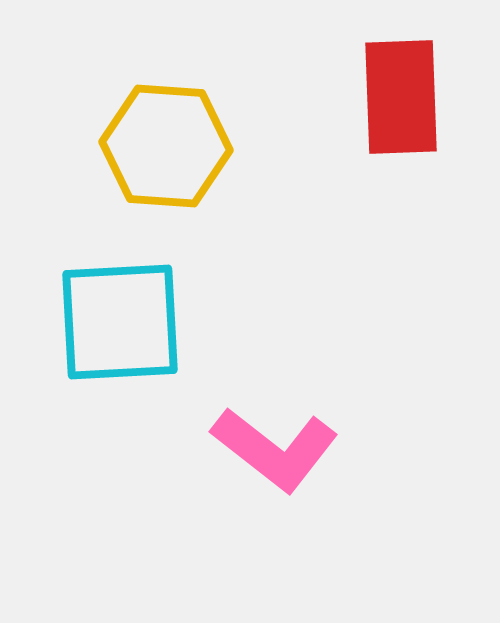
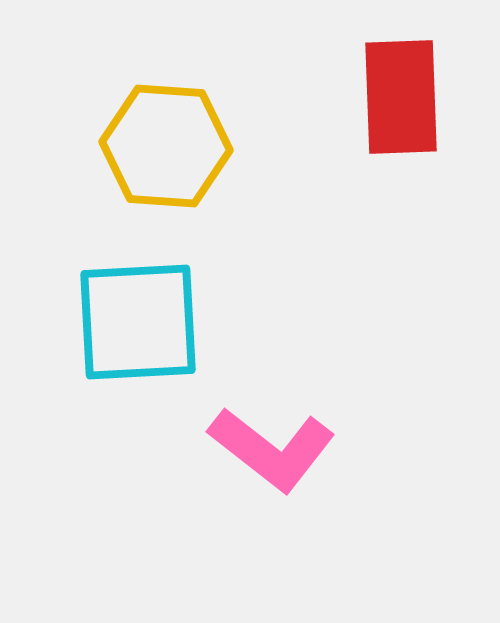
cyan square: moved 18 px right
pink L-shape: moved 3 px left
